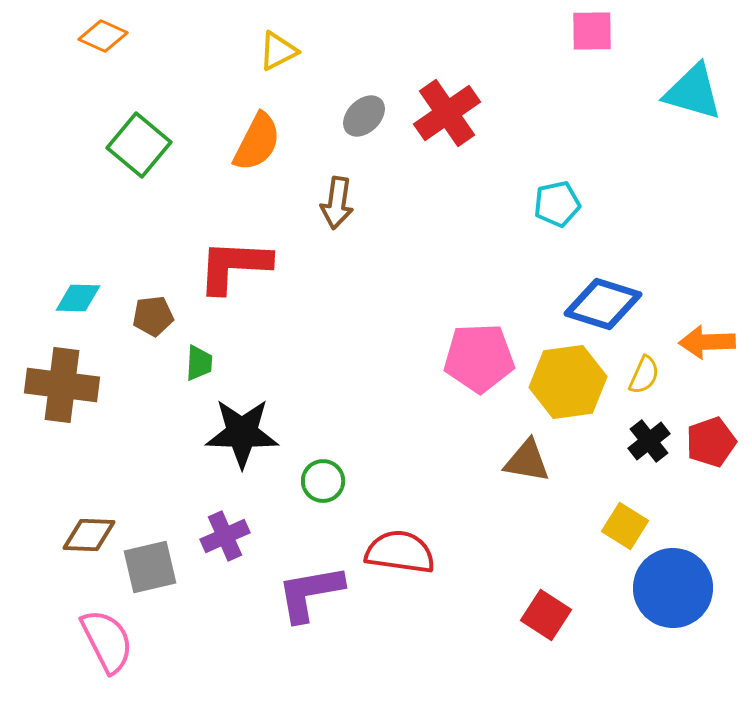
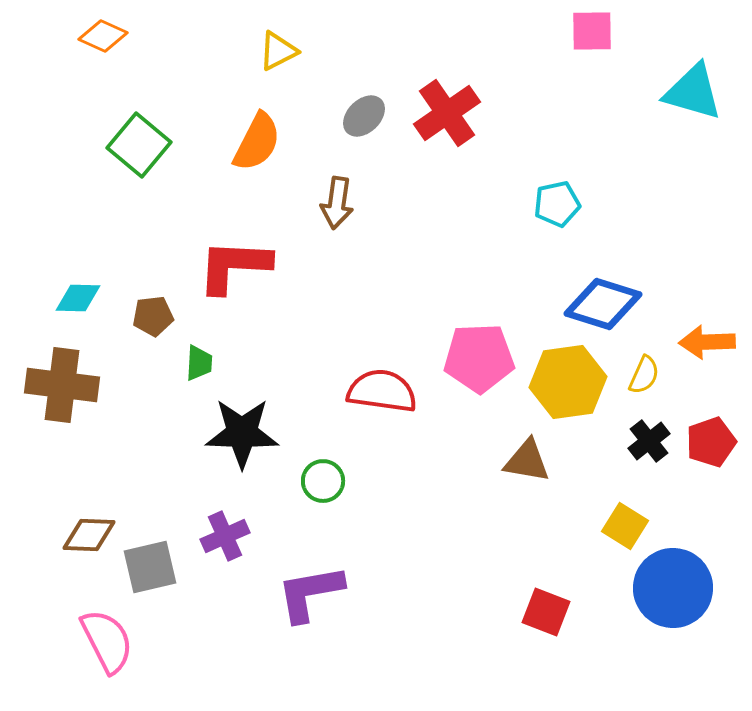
red semicircle: moved 18 px left, 161 px up
red square: moved 3 px up; rotated 12 degrees counterclockwise
